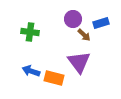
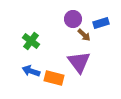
green cross: moved 1 px right, 9 px down; rotated 30 degrees clockwise
